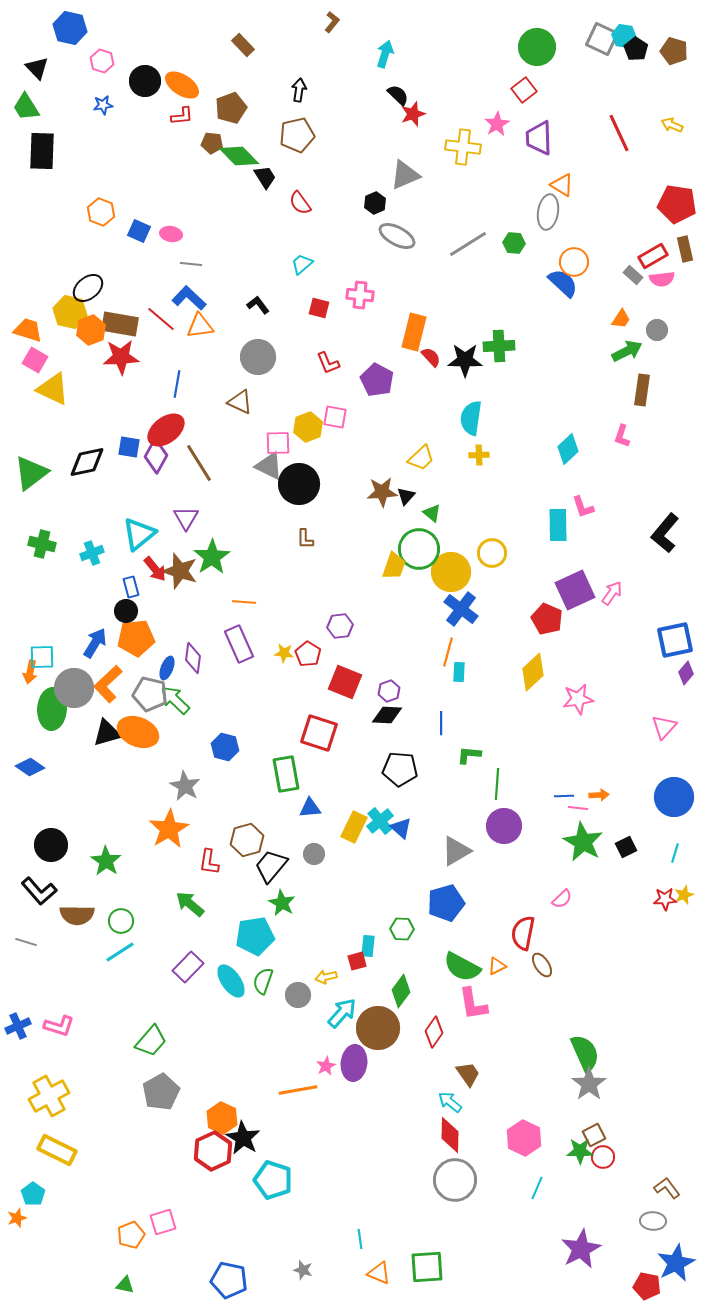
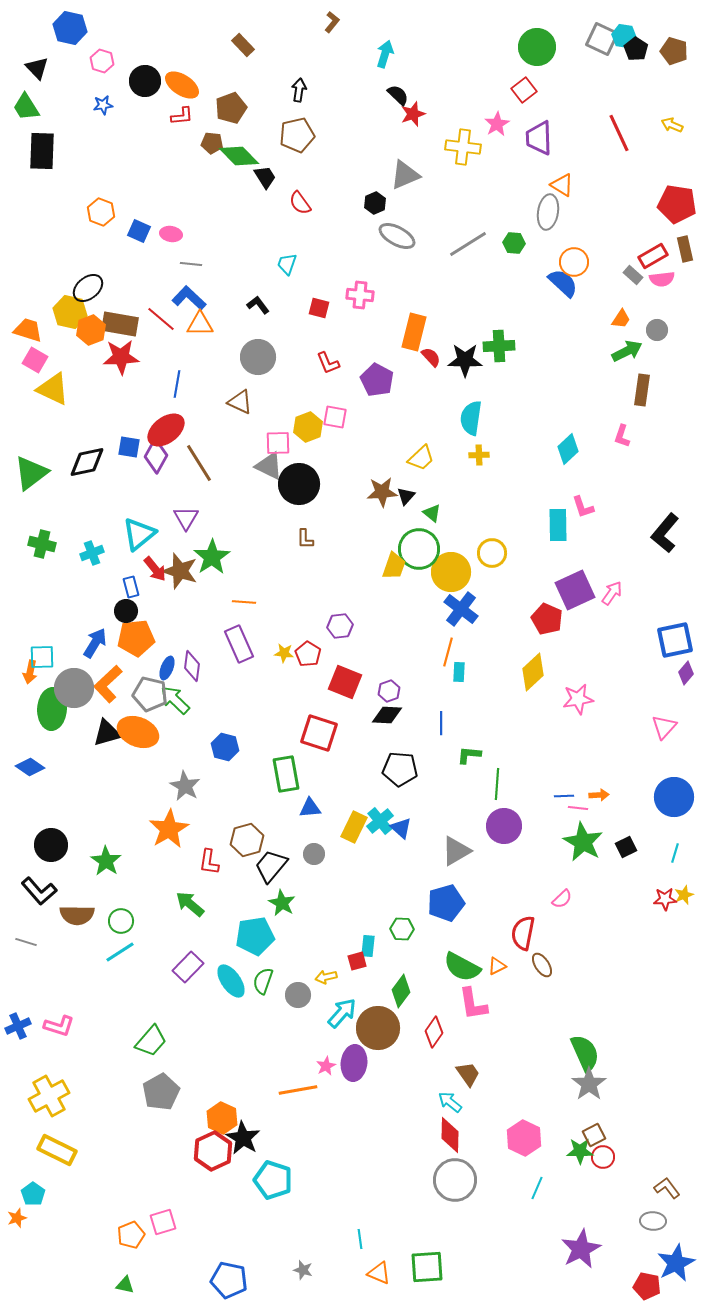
cyan trapezoid at (302, 264): moved 15 px left; rotated 30 degrees counterclockwise
orange triangle at (200, 326): moved 2 px up; rotated 8 degrees clockwise
purple diamond at (193, 658): moved 1 px left, 8 px down
